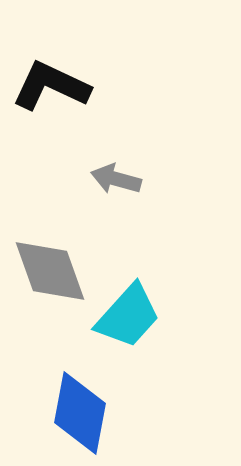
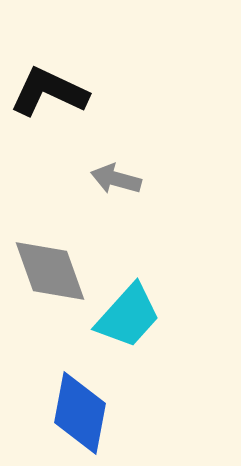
black L-shape: moved 2 px left, 6 px down
